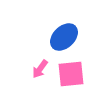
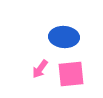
blue ellipse: rotated 48 degrees clockwise
